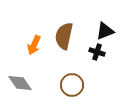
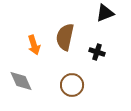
black triangle: moved 18 px up
brown semicircle: moved 1 px right, 1 px down
orange arrow: rotated 42 degrees counterclockwise
gray diamond: moved 1 px right, 2 px up; rotated 10 degrees clockwise
